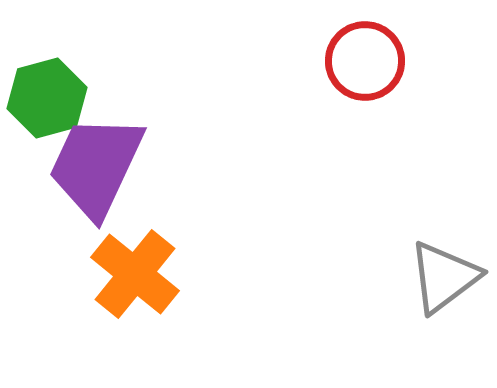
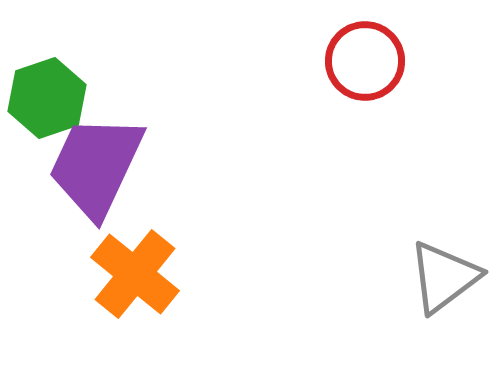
green hexagon: rotated 4 degrees counterclockwise
